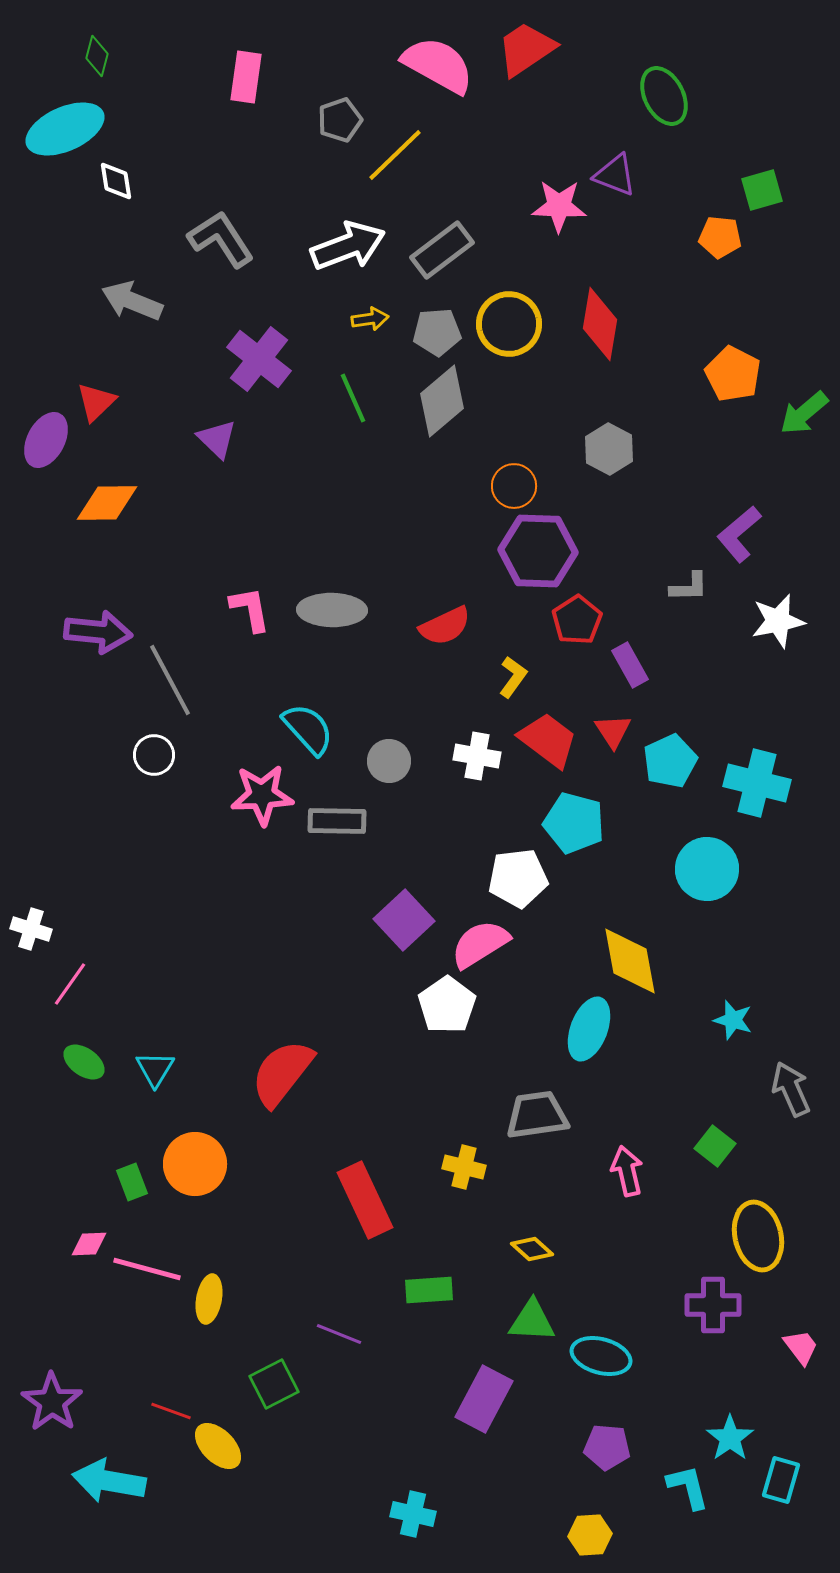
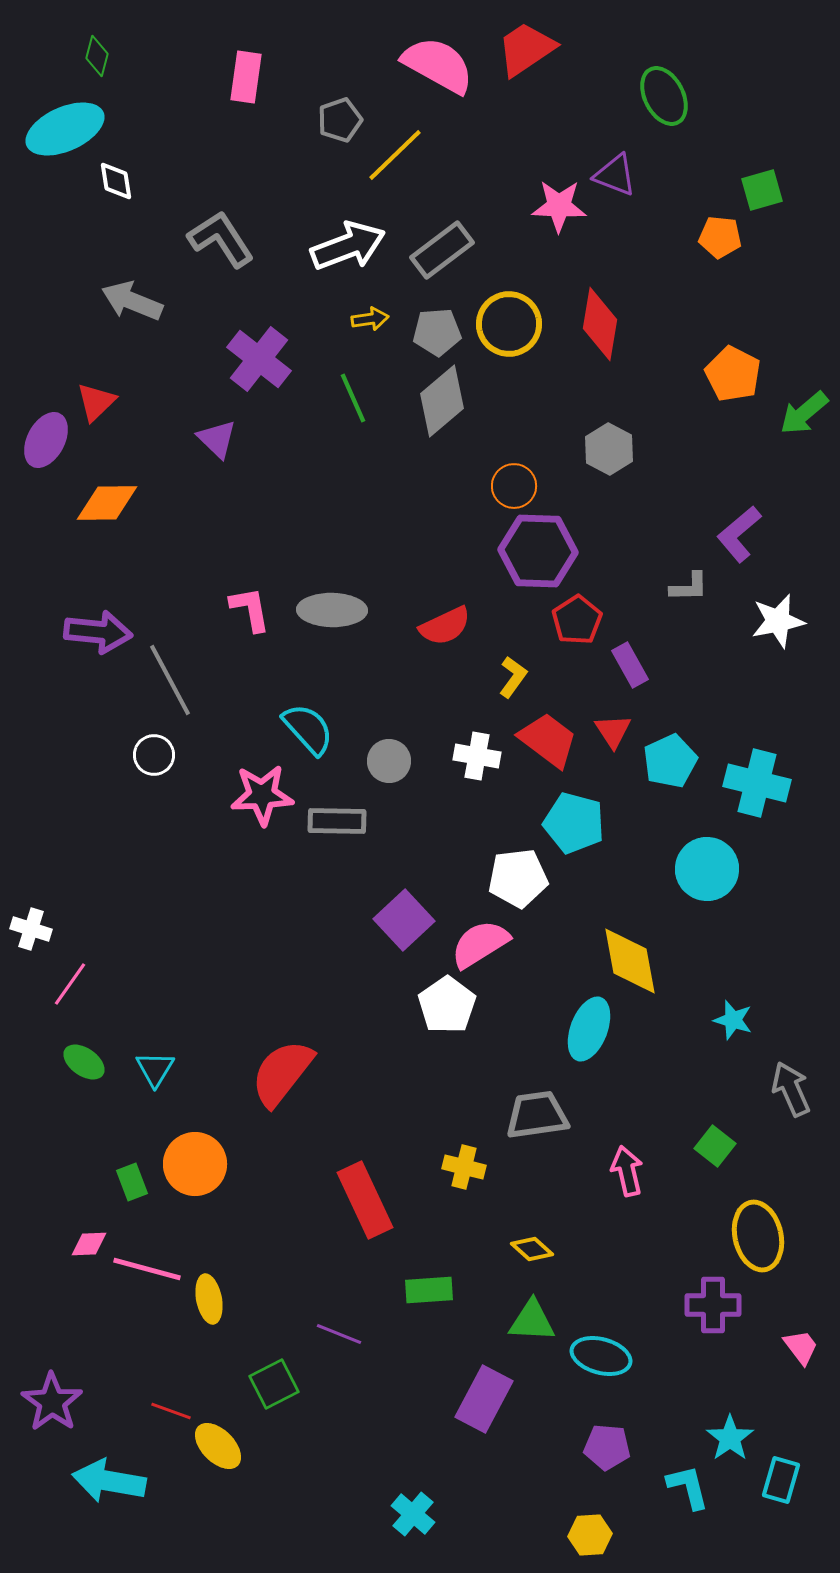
yellow ellipse at (209, 1299): rotated 21 degrees counterclockwise
cyan cross at (413, 1514): rotated 27 degrees clockwise
